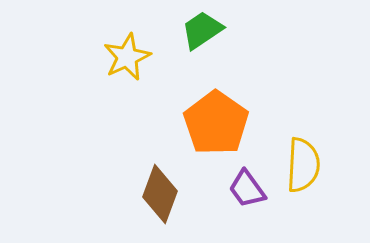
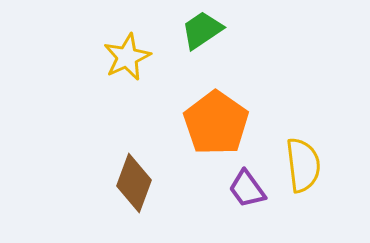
yellow semicircle: rotated 10 degrees counterclockwise
brown diamond: moved 26 px left, 11 px up
